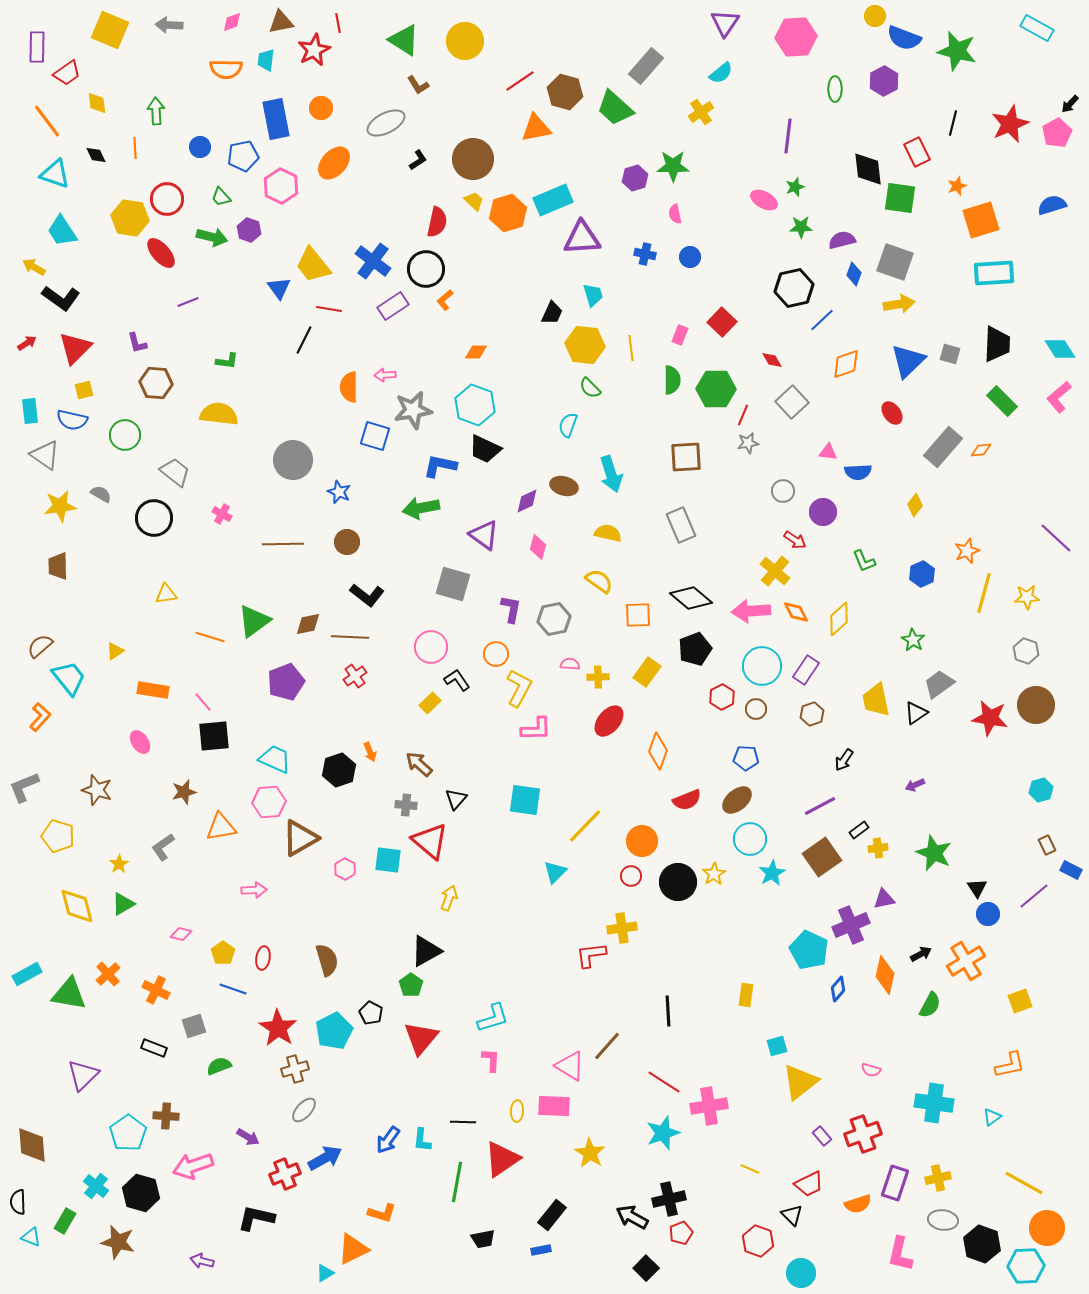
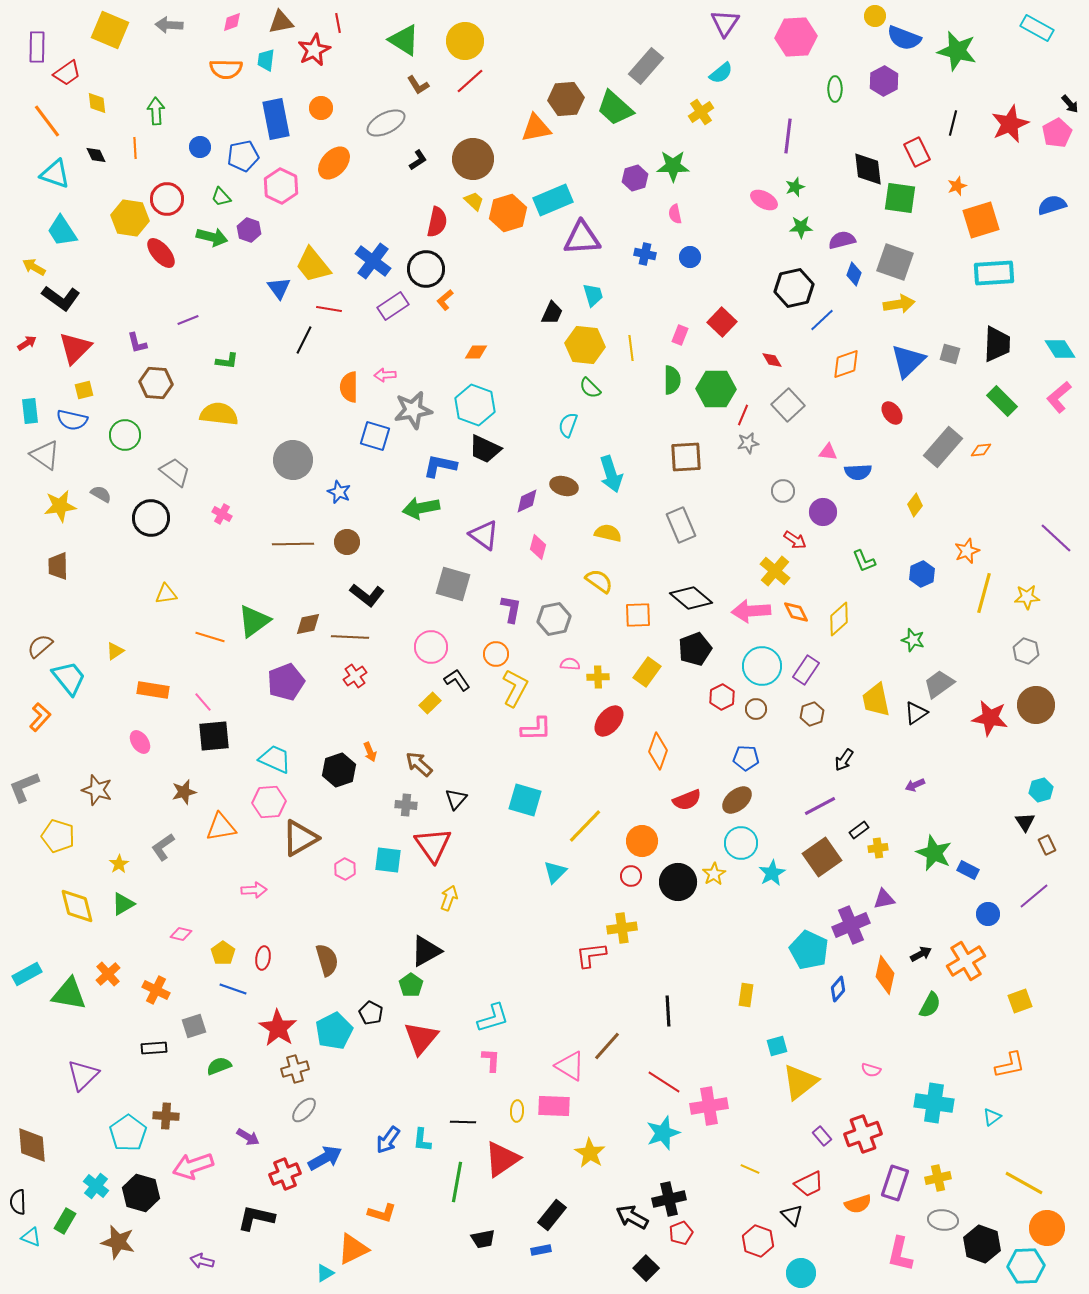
red line at (520, 81): moved 50 px left; rotated 8 degrees counterclockwise
brown hexagon at (565, 92): moved 1 px right, 7 px down; rotated 20 degrees counterclockwise
black arrow at (1070, 104): rotated 84 degrees counterclockwise
purple line at (188, 302): moved 18 px down
gray square at (792, 402): moved 4 px left, 3 px down
black circle at (154, 518): moved 3 px left
brown line at (283, 544): moved 10 px right
green star at (913, 640): rotated 15 degrees counterclockwise
yellow L-shape at (519, 688): moved 4 px left
cyan square at (525, 800): rotated 8 degrees clockwise
cyan circle at (750, 839): moved 9 px left, 4 px down
red triangle at (430, 841): moved 3 px right, 4 px down; rotated 15 degrees clockwise
blue rectangle at (1071, 870): moved 103 px left
black triangle at (977, 888): moved 48 px right, 66 px up
black rectangle at (154, 1048): rotated 25 degrees counterclockwise
